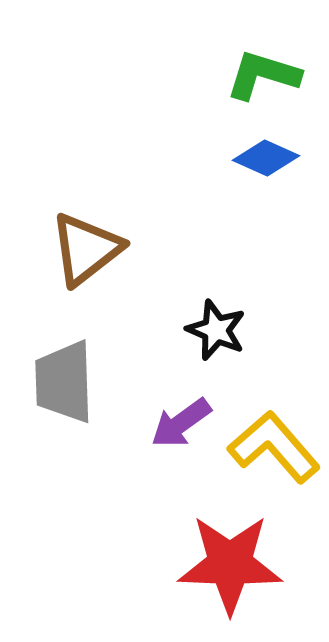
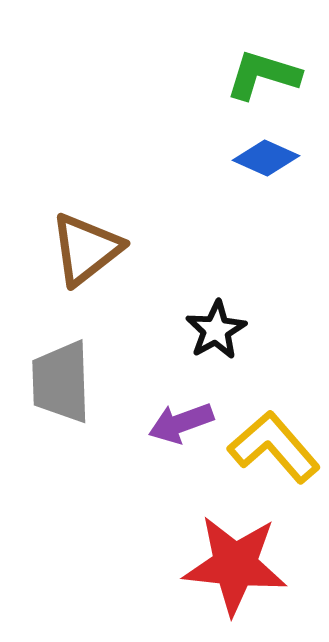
black star: rotated 20 degrees clockwise
gray trapezoid: moved 3 px left
purple arrow: rotated 16 degrees clockwise
red star: moved 5 px right, 1 px down; rotated 4 degrees clockwise
